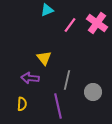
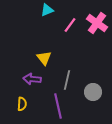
purple arrow: moved 2 px right, 1 px down
